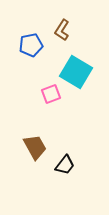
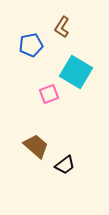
brown L-shape: moved 3 px up
pink square: moved 2 px left
brown trapezoid: moved 1 px right, 1 px up; rotated 20 degrees counterclockwise
black trapezoid: rotated 15 degrees clockwise
